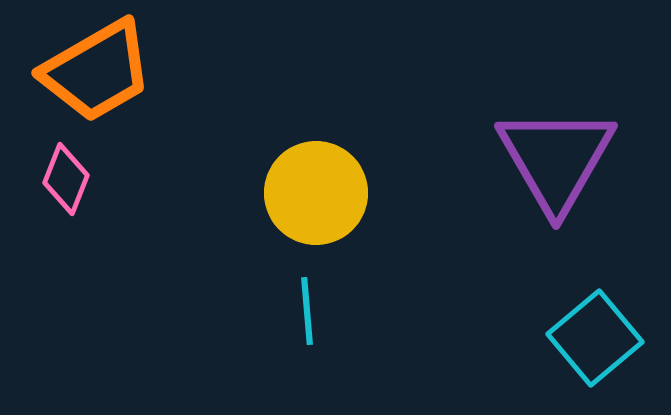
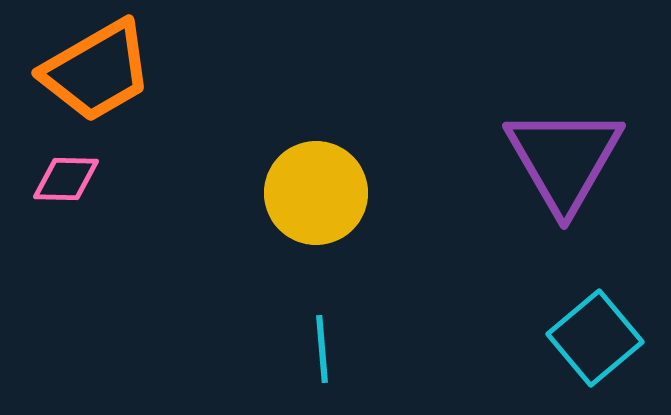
purple triangle: moved 8 px right
pink diamond: rotated 70 degrees clockwise
cyan line: moved 15 px right, 38 px down
